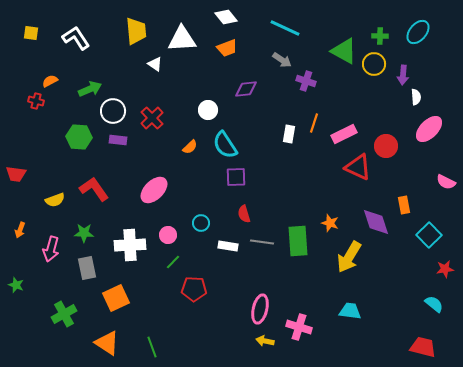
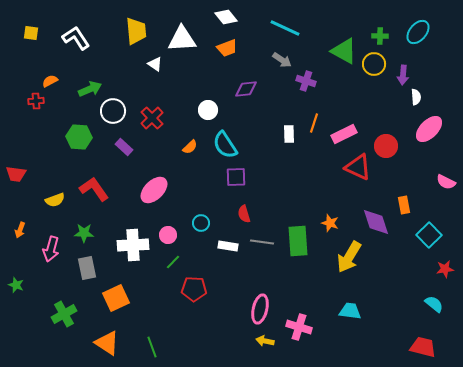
red cross at (36, 101): rotated 21 degrees counterclockwise
white rectangle at (289, 134): rotated 12 degrees counterclockwise
purple rectangle at (118, 140): moved 6 px right, 7 px down; rotated 36 degrees clockwise
white cross at (130, 245): moved 3 px right
